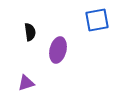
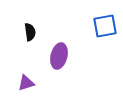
blue square: moved 8 px right, 6 px down
purple ellipse: moved 1 px right, 6 px down
